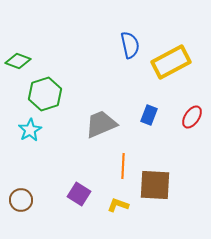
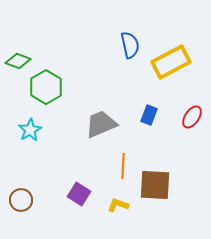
green hexagon: moved 1 px right, 7 px up; rotated 12 degrees counterclockwise
